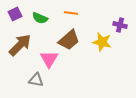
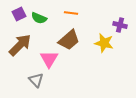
purple square: moved 4 px right
green semicircle: moved 1 px left
yellow star: moved 2 px right, 1 px down
gray triangle: rotated 35 degrees clockwise
